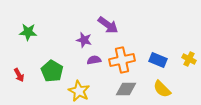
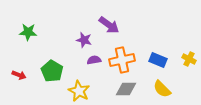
purple arrow: moved 1 px right
red arrow: rotated 40 degrees counterclockwise
